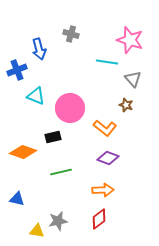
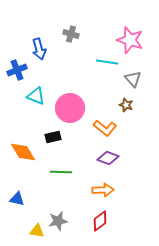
orange diamond: rotated 40 degrees clockwise
green line: rotated 15 degrees clockwise
red diamond: moved 1 px right, 2 px down
